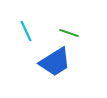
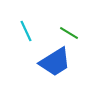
green line: rotated 12 degrees clockwise
